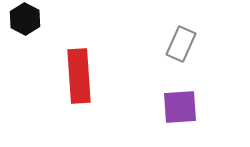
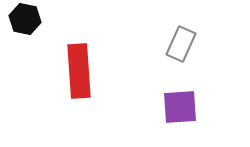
black hexagon: rotated 16 degrees counterclockwise
red rectangle: moved 5 px up
